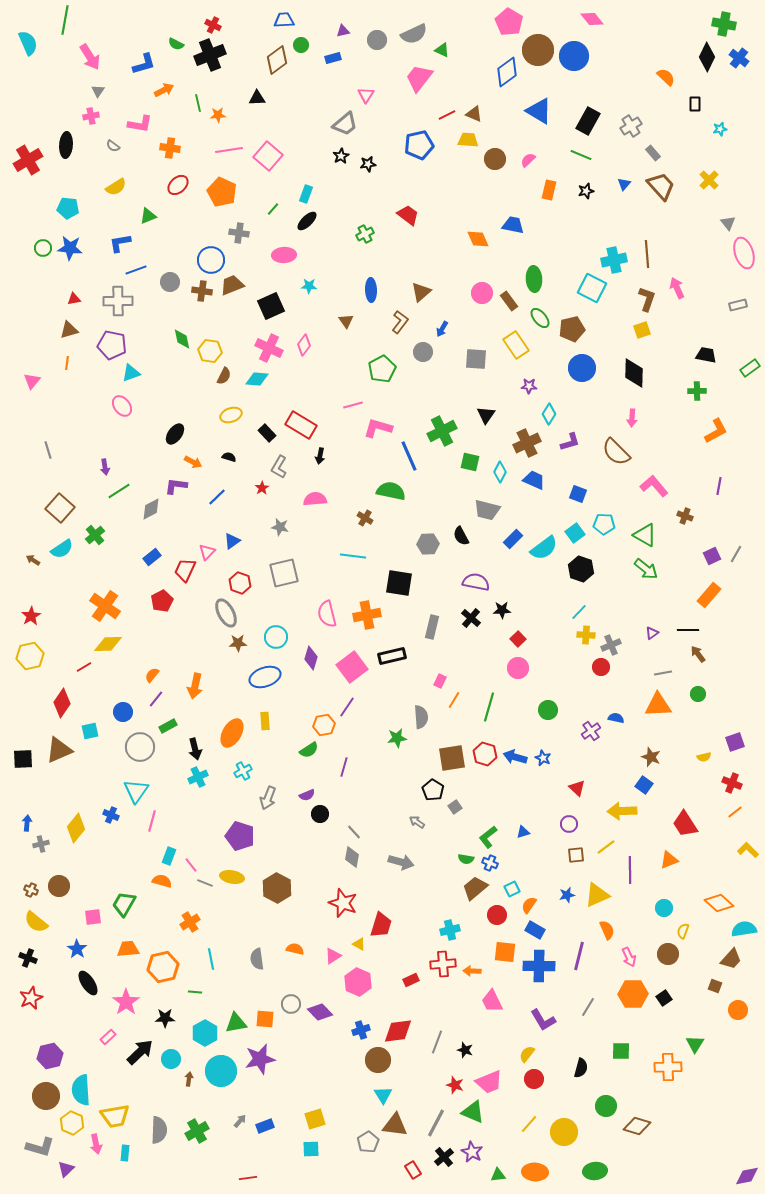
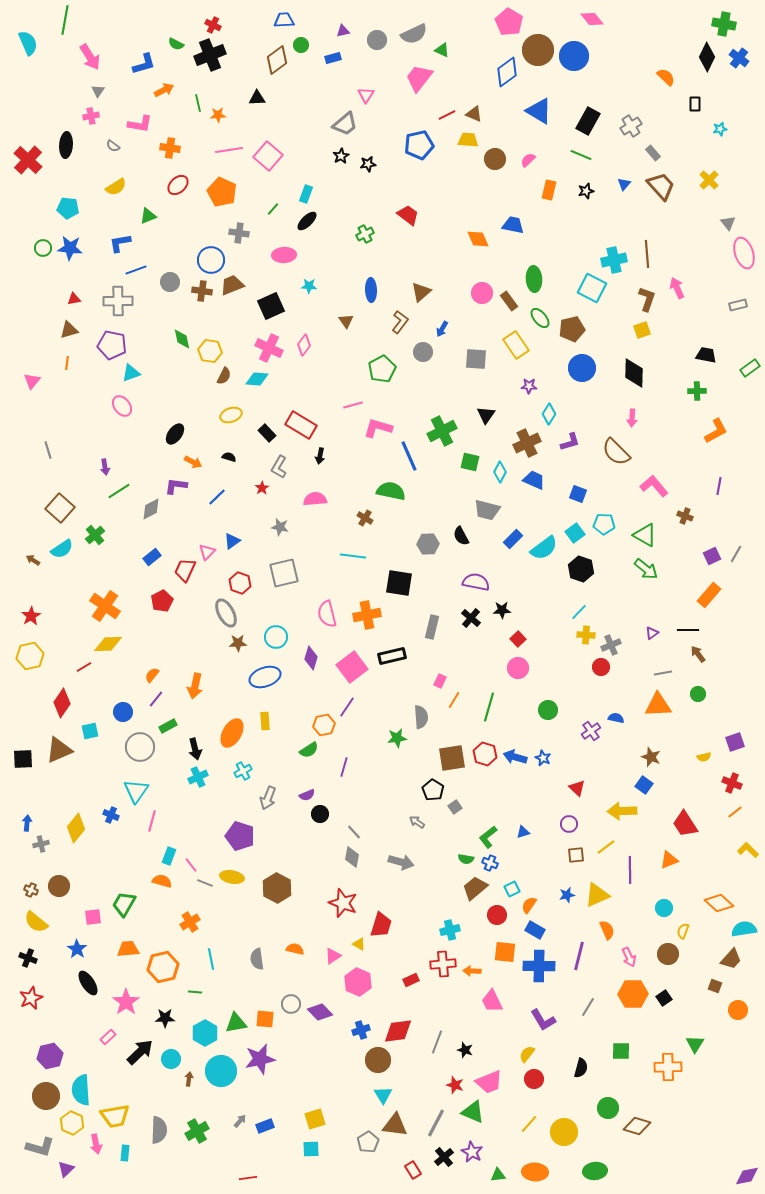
red cross at (28, 160): rotated 16 degrees counterclockwise
green circle at (606, 1106): moved 2 px right, 2 px down
